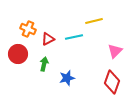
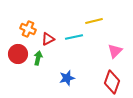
green arrow: moved 6 px left, 6 px up
